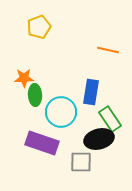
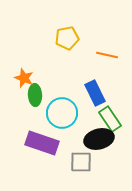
yellow pentagon: moved 28 px right, 11 px down; rotated 10 degrees clockwise
orange line: moved 1 px left, 5 px down
orange star: rotated 24 degrees clockwise
blue rectangle: moved 4 px right, 1 px down; rotated 35 degrees counterclockwise
cyan circle: moved 1 px right, 1 px down
